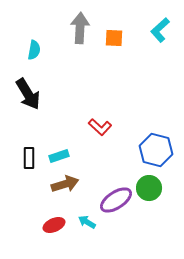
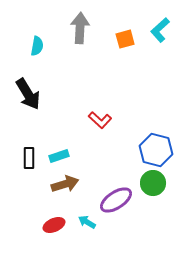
orange square: moved 11 px right, 1 px down; rotated 18 degrees counterclockwise
cyan semicircle: moved 3 px right, 4 px up
red L-shape: moved 7 px up
green circle: moved 4 px right, 5 px up
